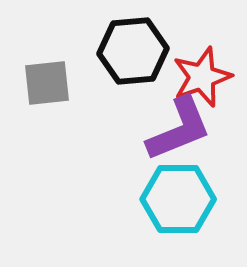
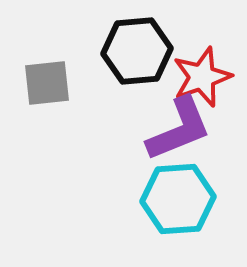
black hexagon: moved 4 px right
cyan hexagon: rotated 4 degrees counterclockwise
